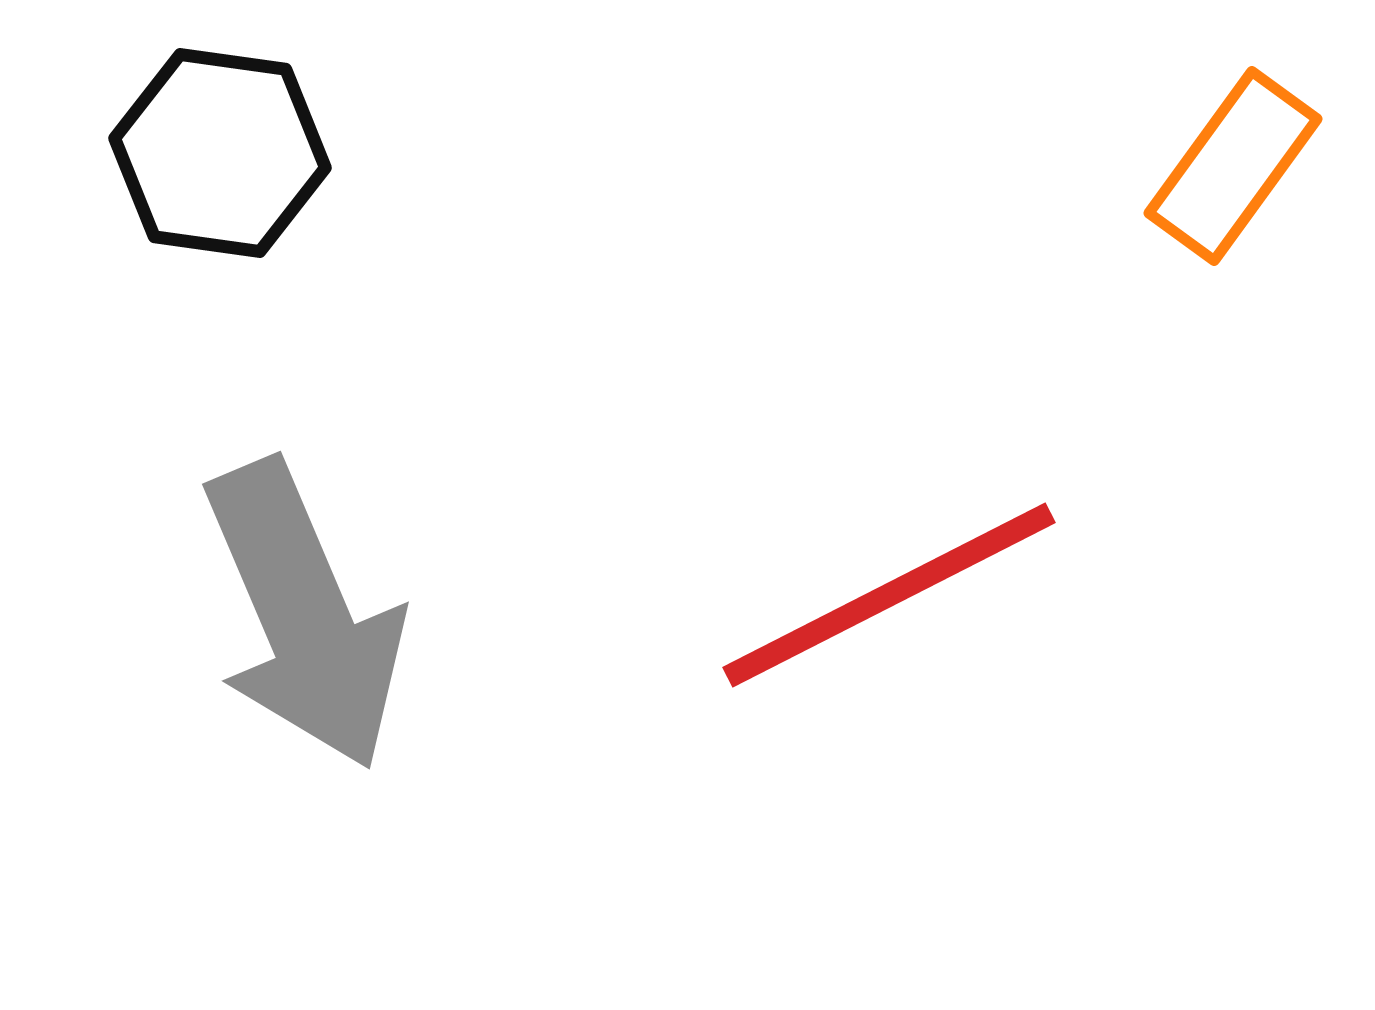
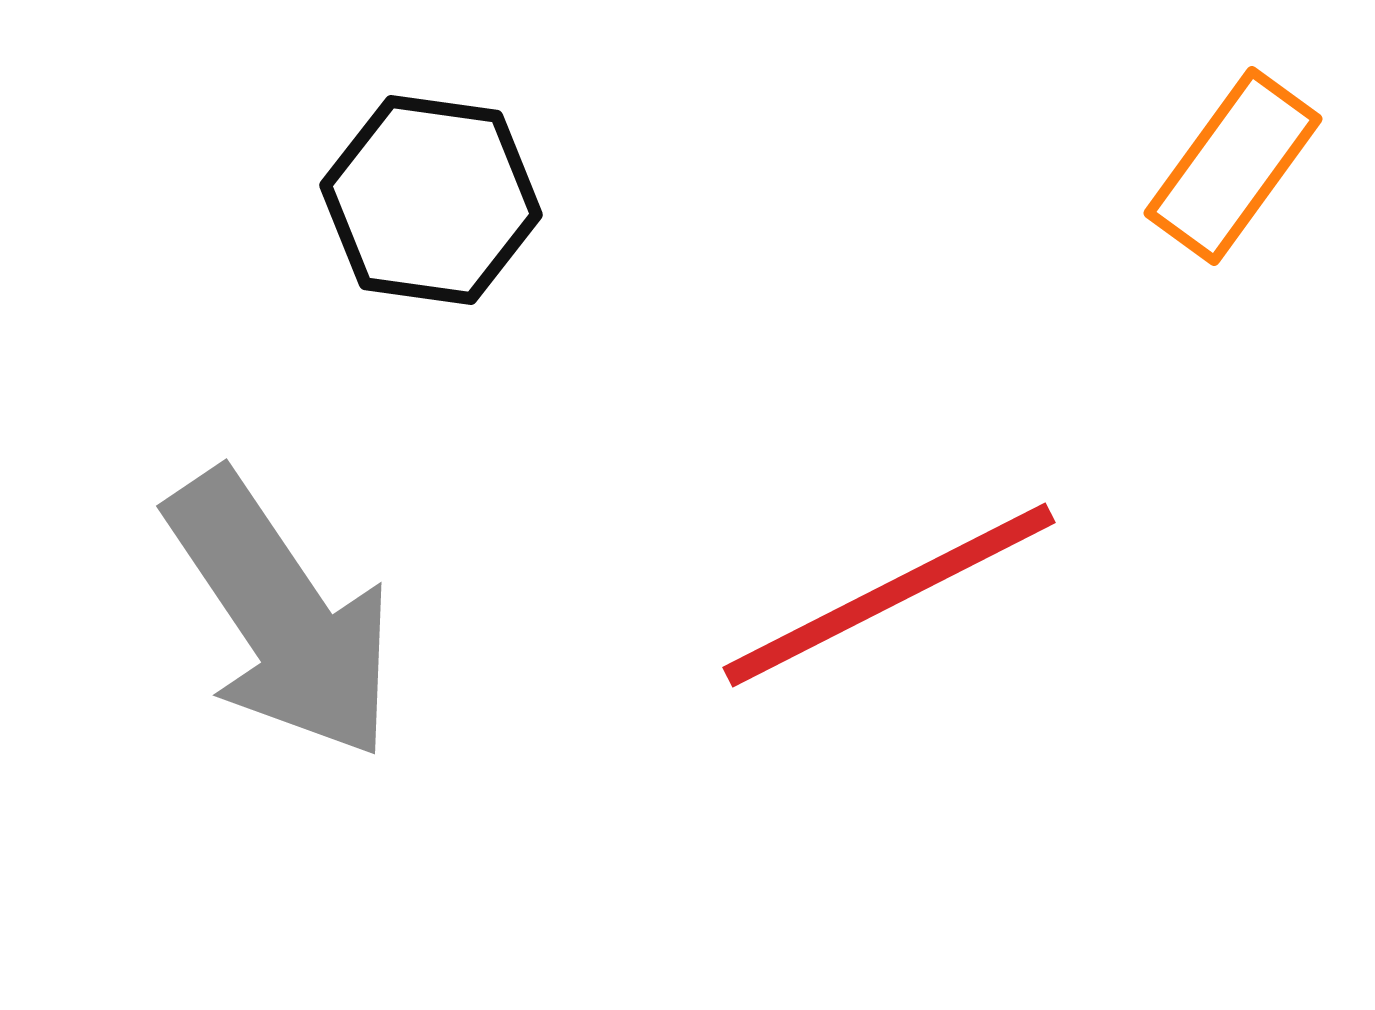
black hexagon: moved 211 px right, 47 px down
gray arrow: moved 23 px left; rotated 11 degrees counterclockwise
